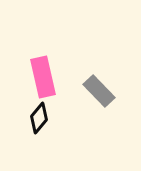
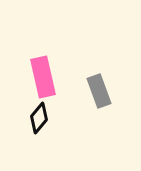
gray rectangle: rotated 24 degrees clockwise
